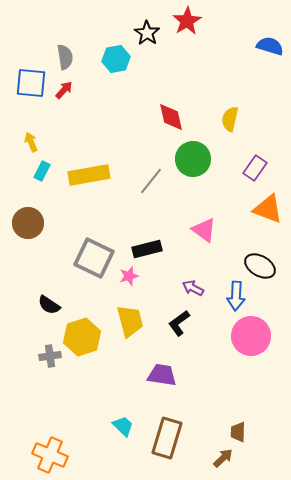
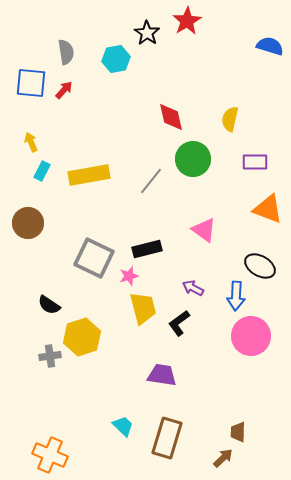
gray semicircle: moved 1 px right, 5 px up
purple rectangle: moved 6 px up; rotated 55 degrees clockwise
yellow trapezoid: moved 13 px right, 13 px up
